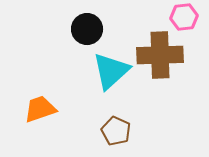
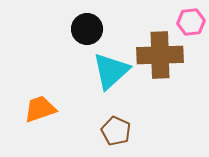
pink hexagon: moved 7 px right, 5 px down
